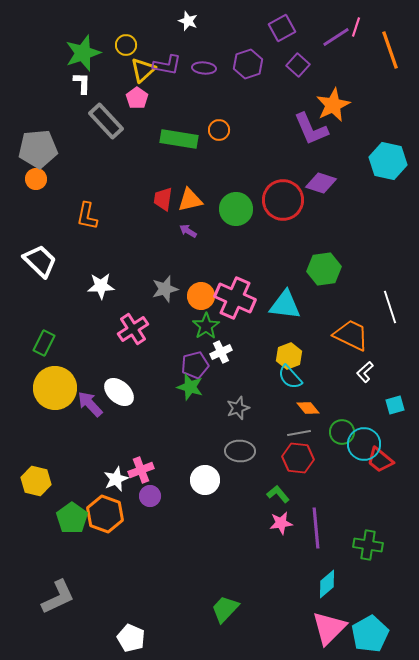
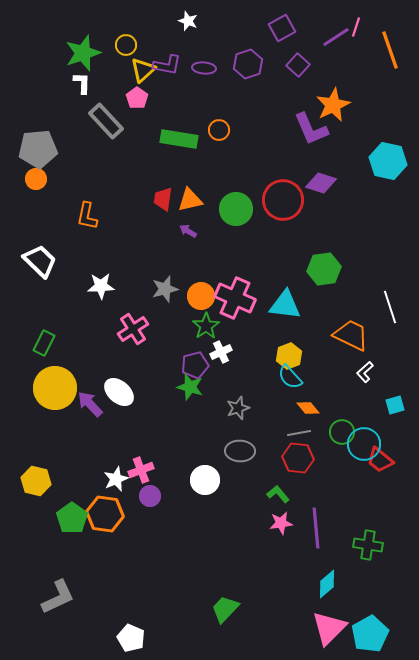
orange hexagon at (105, 514): rotated 12 degrees counterclockwise
